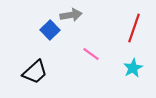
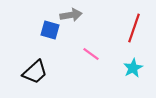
blue square: rotated 30 degrees counterclockwise
